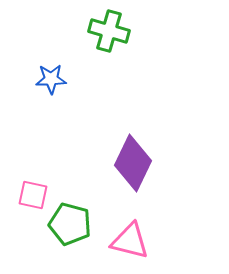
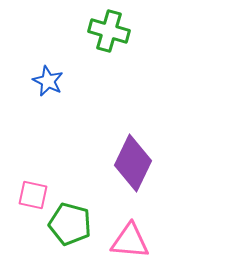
blue star: moved 3 px left, 2 px down; rotated 28 degrees clockwise
pink triangle: rotated 9 degrees counterclockwise
